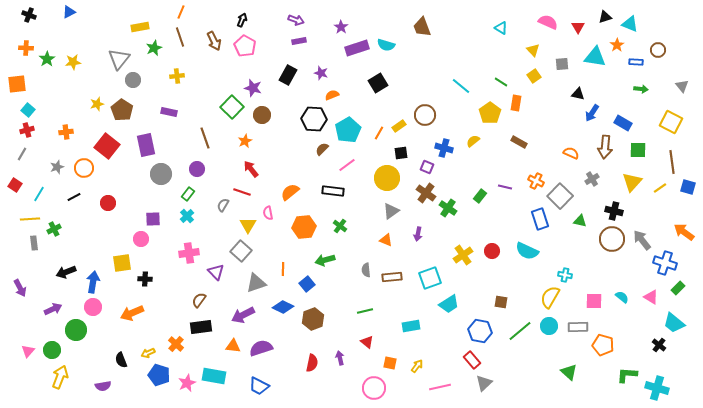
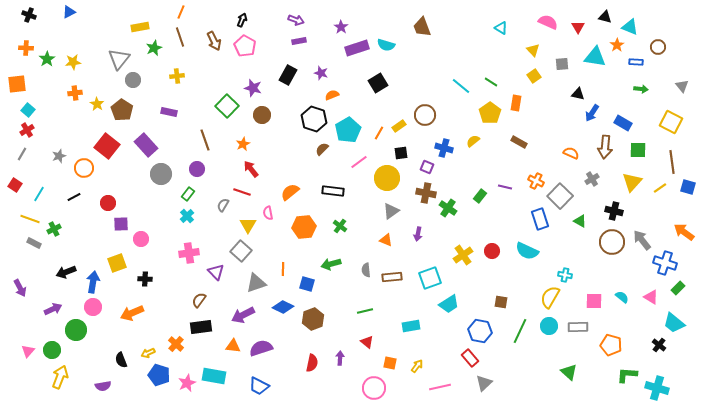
black triangle at (605, 17): rotated 32 degrees clockwise
cyan triangle at (630, 24): moved 3 px down
brown circle at (658, 50): moved 3 px up
green line at (501, 82): moved 10 px left
yellow star at (97, 104): rotated 24 degrees counterclockwise
green square at (232, 107): moved 5 px left, 1 px up
black hexagon at (314, 119): rotated 15 degrees clockwise
red cross at (27, 130): rotated 16 degrees counterclockwise
orange cross at (66, 132): moved 9 px right, 39 px up
brown line at (205, 138): moved 2 px down
orange star at (245, 141): moved 2 px left, 3 px down
purple rectangle at (146, 145): rotated 30 degrees counterclockwise
pink line at (347, 165): moved 12 px right, 3 px up
gray star at (57, 167): moved 2 px right, 11 px up
brown cross at (426, 193): rotated 24 degrees counterclockwise
yellow line at (30, 219): rotated 24 degrees clockwise
purple square at (153, 219): moved 32 px left, 5 px down
green triangle at (580, 221): rotated 16 degrees clockwise
brown circle at (612, 239): moved 3 px down
gray rectangle at (34, 243): rotated 56 degrees counterclockwise
green arrow at (325, 260): moved 6 px right, 4 px down
yellow square at (122, 263): moved 5 px left; rotated 12 degrees counterclockwise
blue square at (307, 284): rotated 35 degrees counterclockwise
green line at (520, 331): rotated 25 degrees counterclockwise
orange pentagon at (603, 345): moved 8 px right
purple arrow at (340, 358): rotated 16 degrees clockwise
red rectangle at (472, 360): moved 2 px left, 2 px up
